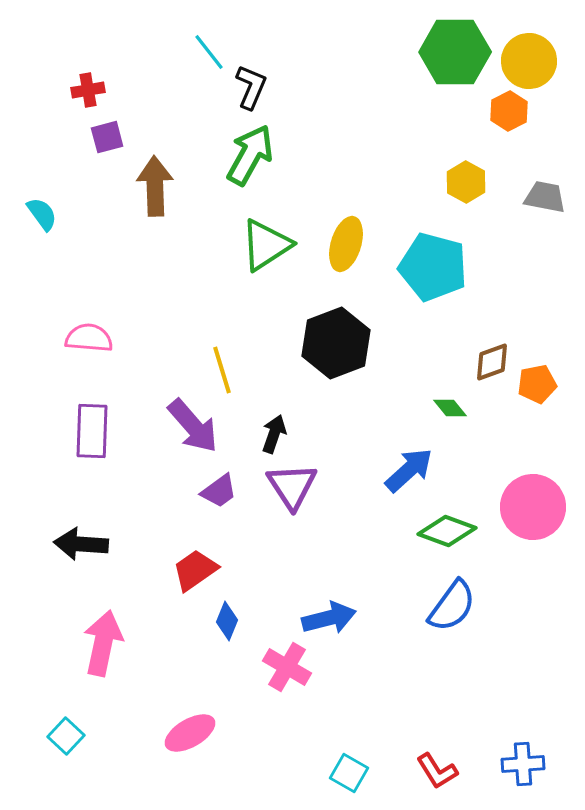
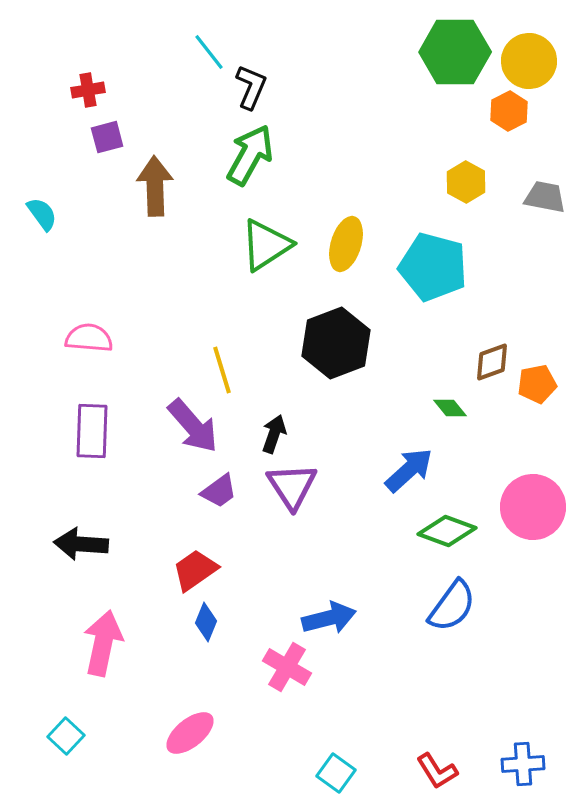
blue diamond at (227, 621): moved 21 px left, 1 px down
pink ellipse at (190, 733): rotated 9 degrees counterclockwise
cyan square at (349, 773): moved 13 px left; rotated 6 degrees clockwise
